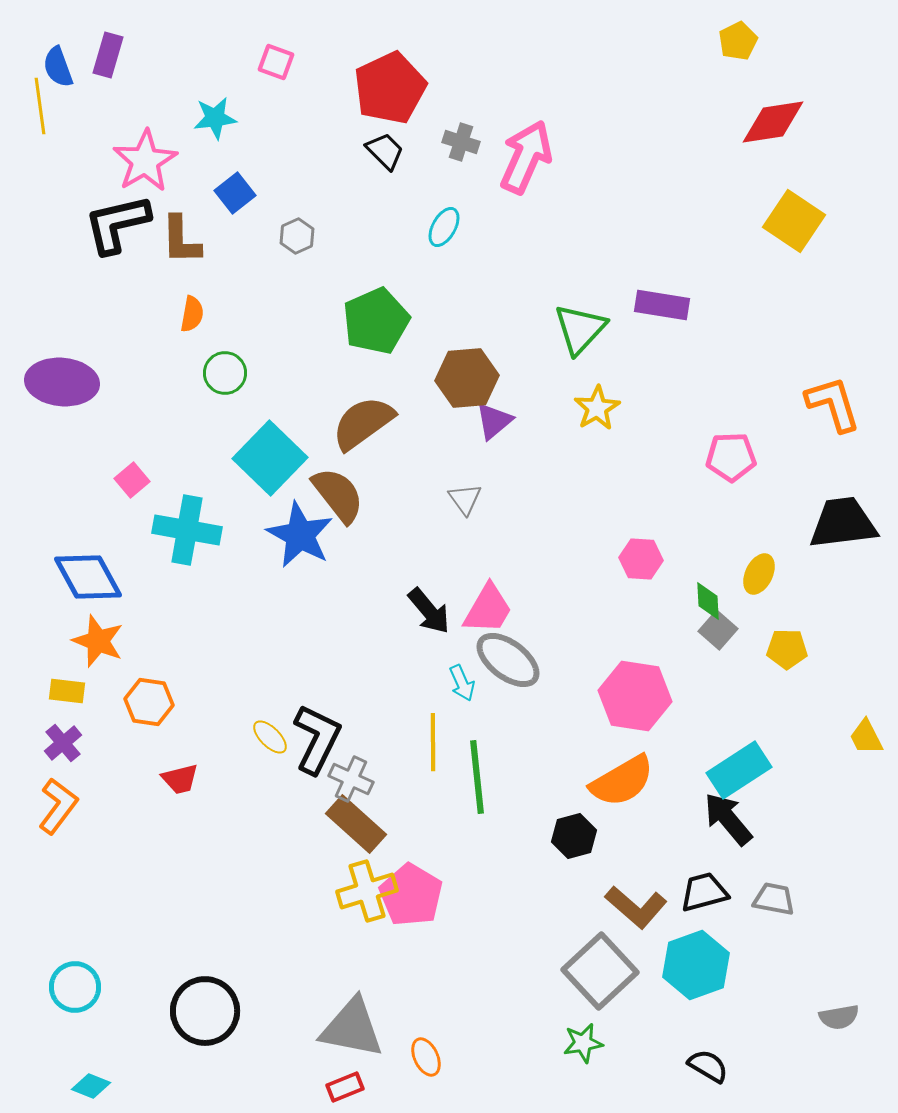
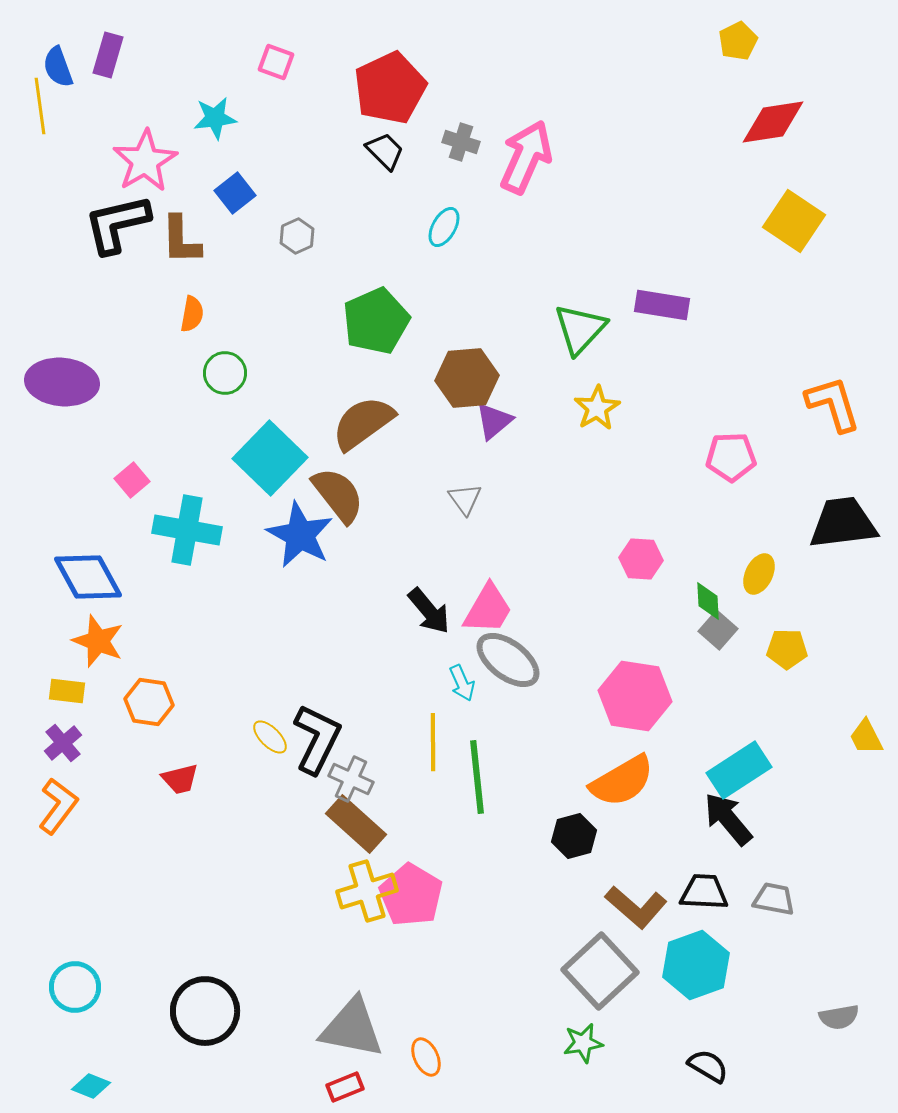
black trapezoid at (704, 892): rotated 18 degrees clockwise
